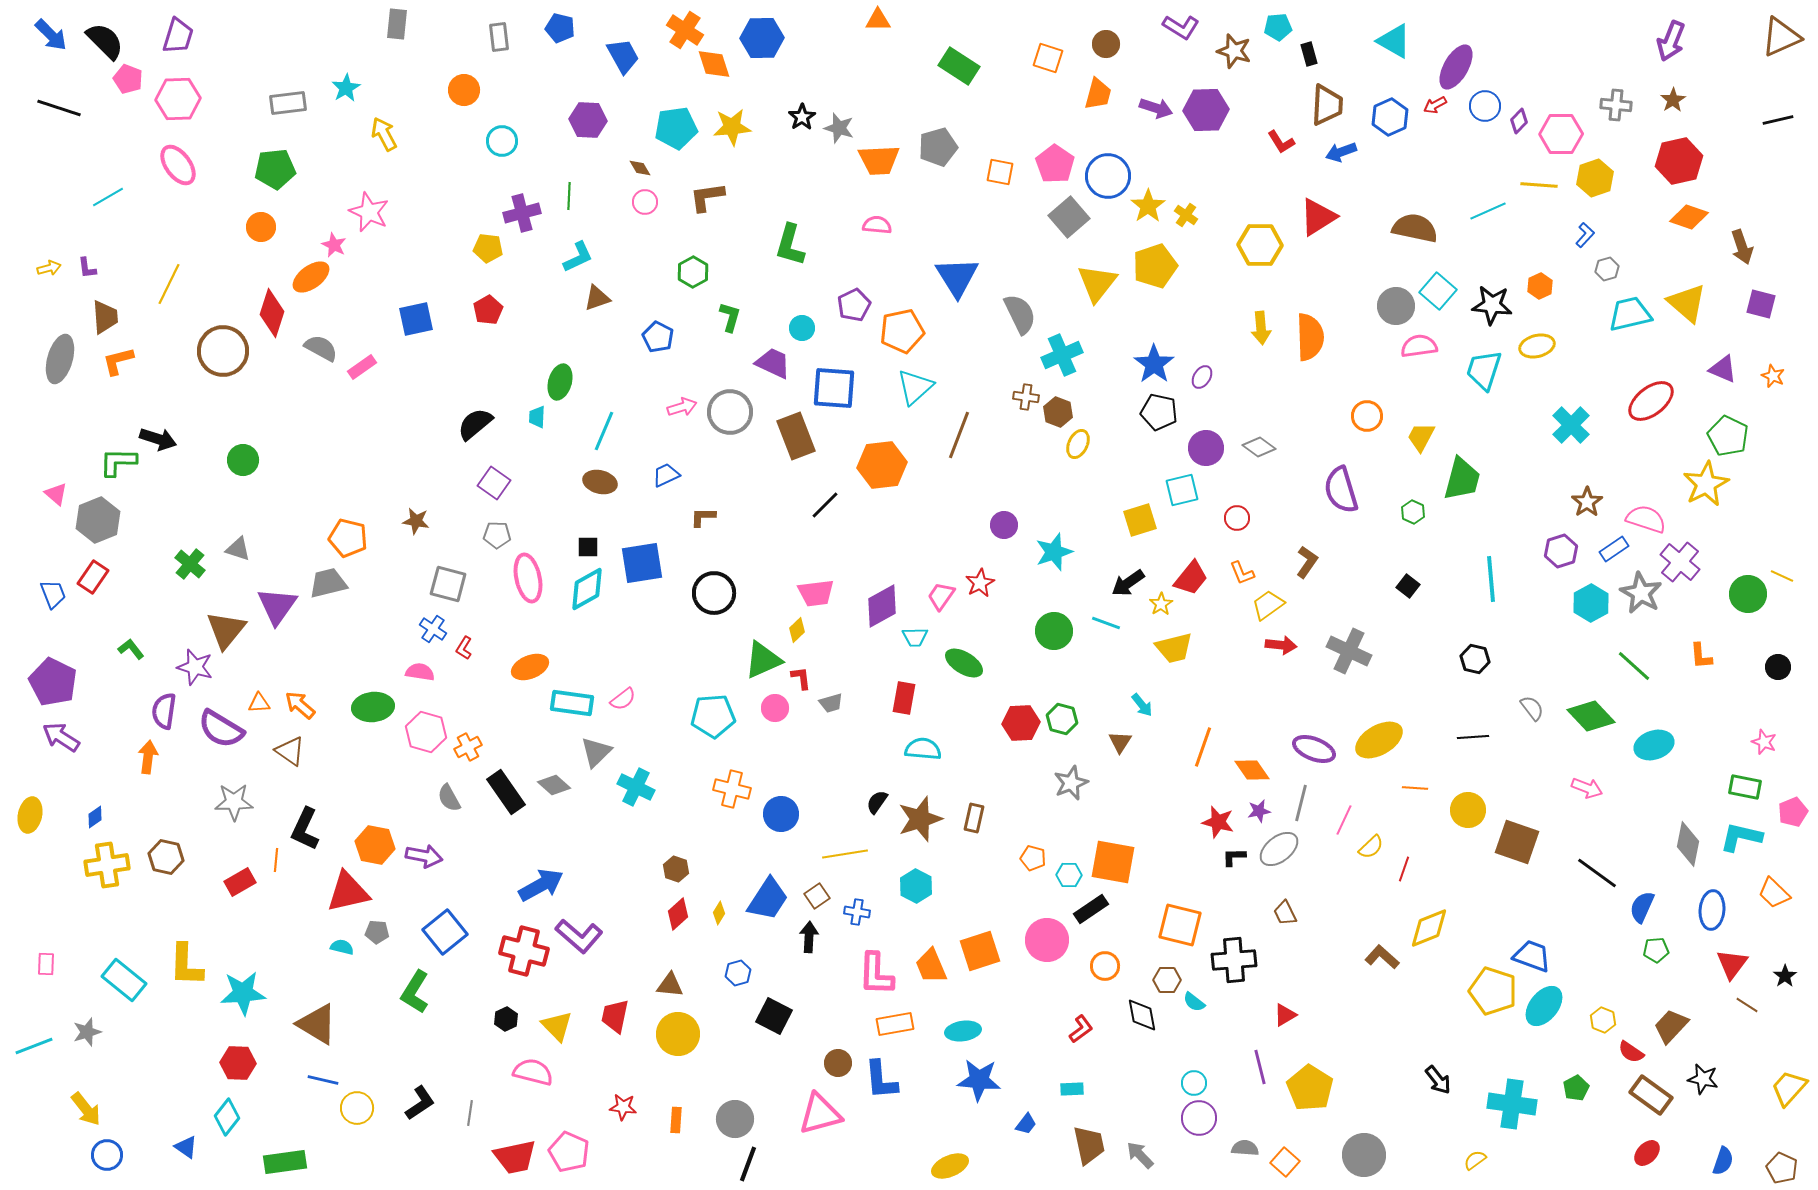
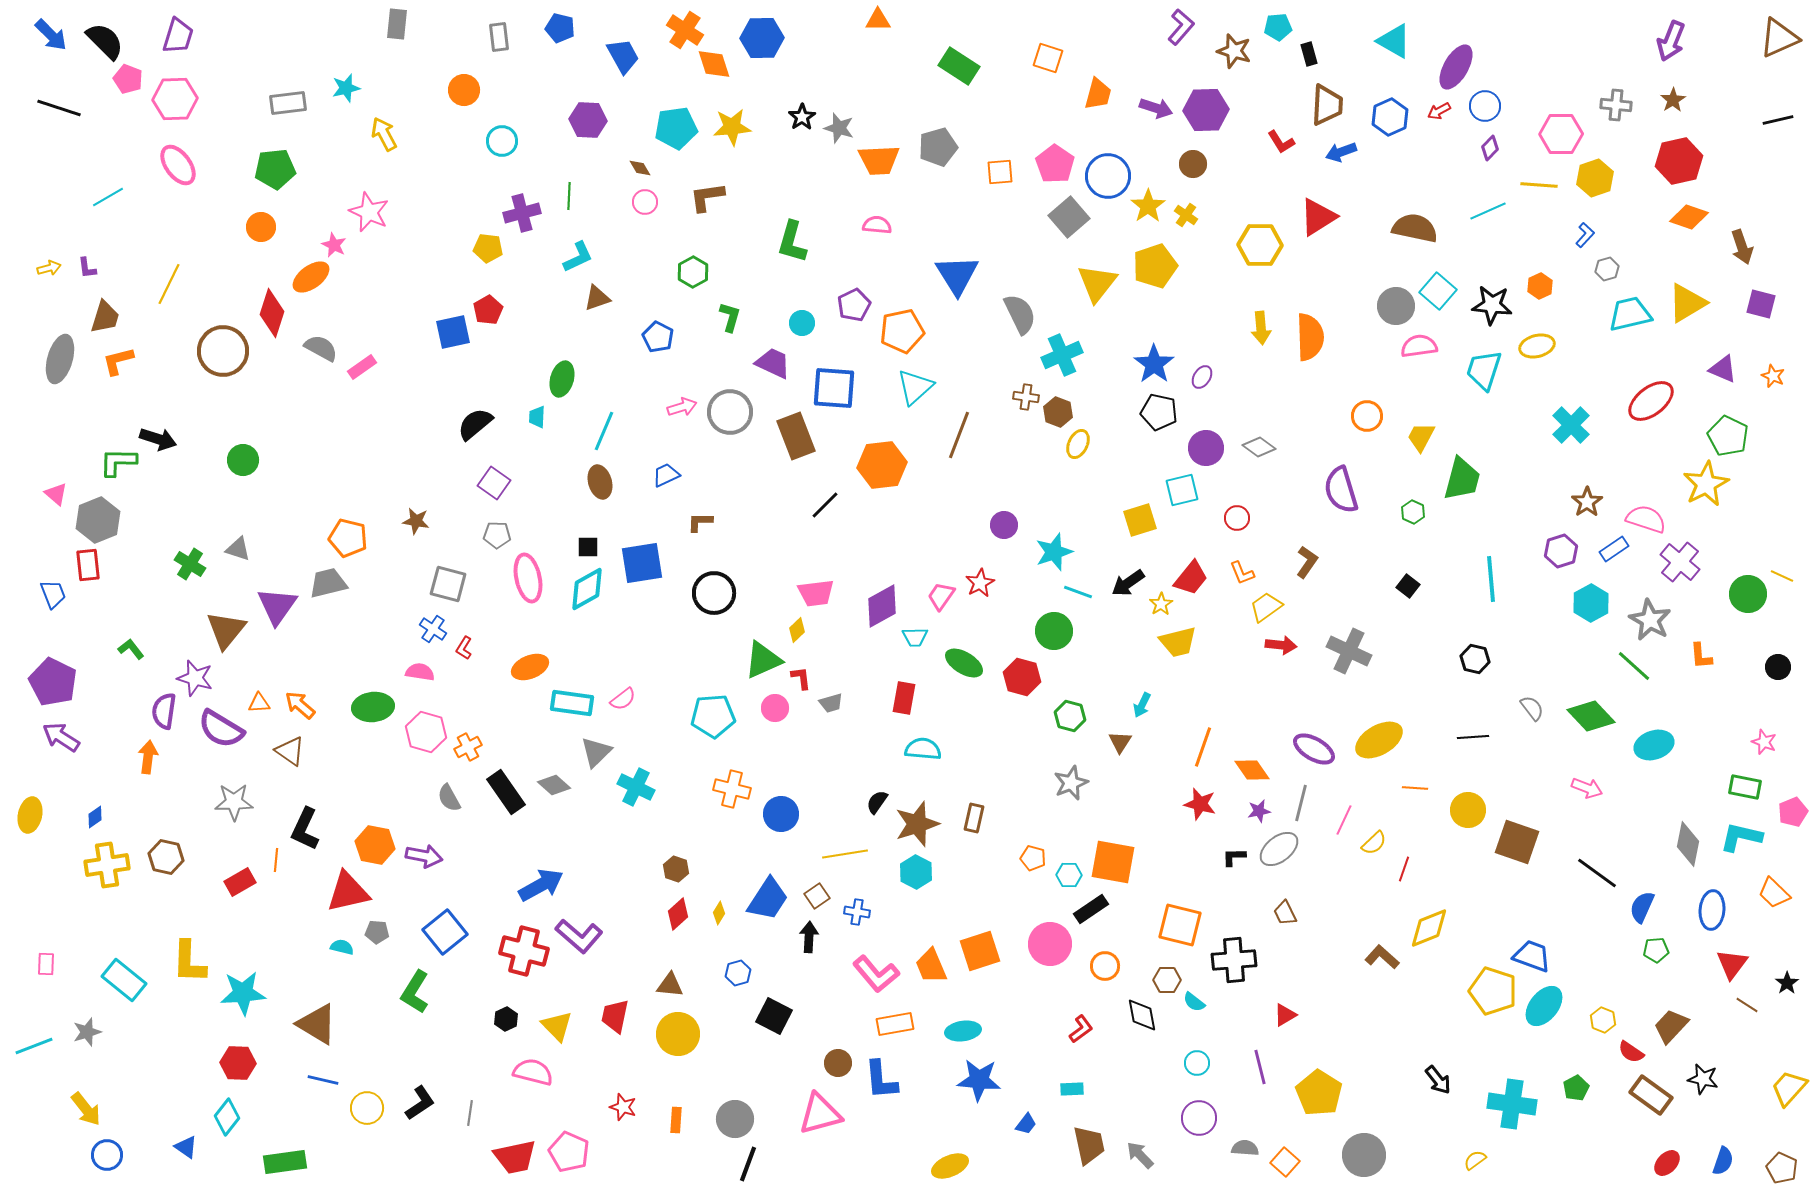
purple L-shape at (1181, 27): rotated 81 degrees counterclockwise
brown triangle at (1781, 37): moved 2 px left, 1 px down
brown circle at (1106, 44): moved 87 px right, 120 px down
cyan star at (346, 88): rotated 16 degrees clockwise
pink hexagon at (178, 99): moved 3 px left
red arrow at (1435, 105): moved 4 px right, 6 px down
purple diamond at (1519, 121): moved 29 px left, 27 px down
orange square at (1000, 172): rotated 16 degrees counterclockwise
green L-shape at (790, 245): moved 2 px right, 3 px up
blue triangle at (957, 277): moved 2 px up
yellow triangle at (1687, 303): rotated 48 degrees clockwise
brown trapezoid at (105, 317): rotated 21 degrees clockwise
blue square at (416, 319): moved 37 px right, 13 px down
cyan circle at (802, 328): moved 5 px up
green ellipse at (560, 382): moved 2 px right, 3 px up
brown ellipse at (600, 482): rotated 60 degrees clockwise
brown L-shape at (703, 517): moved 3 px left, 5 px down
green cross at (190, 564): rotated 8 degrees counterclockwise
red rectangle at (93, 577): moved 5 px left, 12 px up; rotated 40 degrees counterclockwise
gray star at (1641, 593): moved 9 px right, 27 px down
yellow trapezoid at (1268, 605): moved 2 px left, 2 px down
cyan line at (1106, 623): moved 28 px left, 31 px up
yellow trapezoid at (1174, 648): moved 4 px right, 6 px up
purple star at (195, 667): moved 11 px down
cyan arrow at (1142, 705): rotated 65 degrees clockwise
green hexagon at (1062, 719): moved 8 px right, 3 px up
red hexagon at (1021, 723): moved 1 px right, 46 px up; rotated 18 degrees clockwise
purple ellipse at (1314, 749): rotated 9 degrees clockwise
brown star at (920, 819): moved 3 px left, 5 px down
red star at (1218, 822): moved 18 px left, 18 px up
yellow semicircle at (1371, 847): moved 3 px right, 4 px up
cyan hexagon at (916, 886): moved 14 px up
pink circle at (1047, 940): moved 3 px right, 4 px down
yellow L-shape at (186, 965): moved 3 px right, 3 px up
pink L-shape at (876, 974): rotated 42 degrees counterclockwise
black star at (1785, 976): moved 2 px right, 7 px down
cyan circle at (1194, 1083): moved 3 px right, 20 px up
yellow pentagon at (1310, 1088): moved 9 px right, 5 px down
red star at (623, 1107): rotated 12 degrees clockwise
yellow circle at (357, 1108): moved 10 px right
red ellipse at (1647, 1153): moved 20 px right, 10 px down
